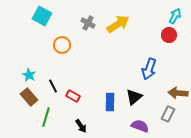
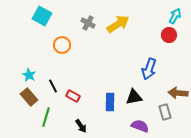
black triangle: rotated 30 degrees clockwise
gray rectangle: moved 3 px left, 2 px up; rotated 42 degrees counterclockwise
